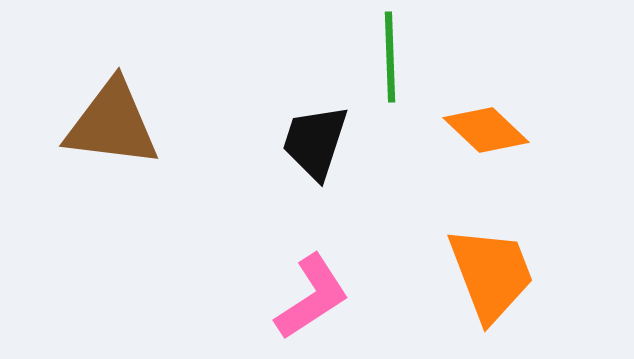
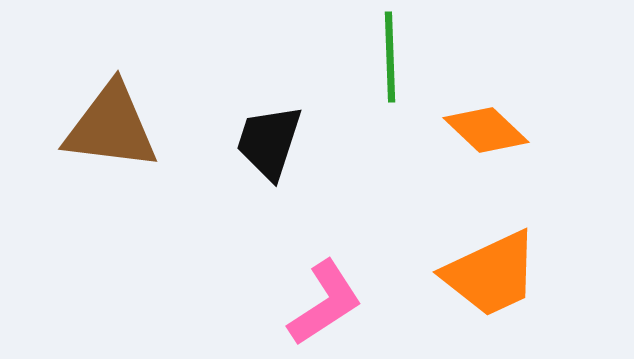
brown triangle: moved 1 px left, 3 px down
black trapezoid: moved 46 px left
orange trapezoid: rotated 86 degrees clockwise
pink L-shape: moved 13 px right, 6 px down
